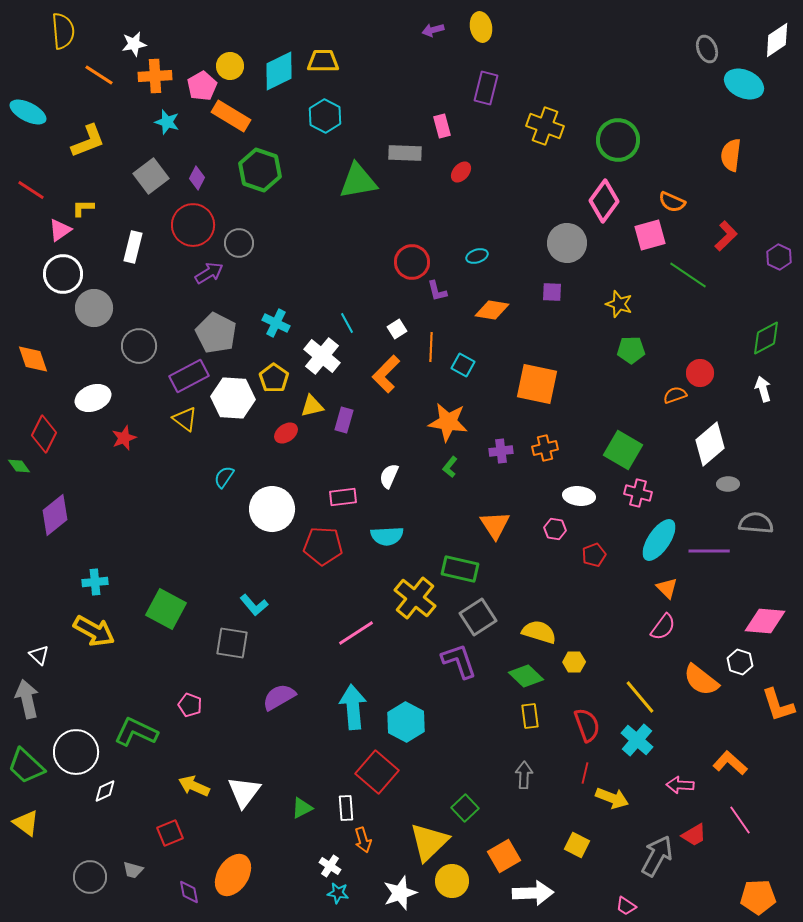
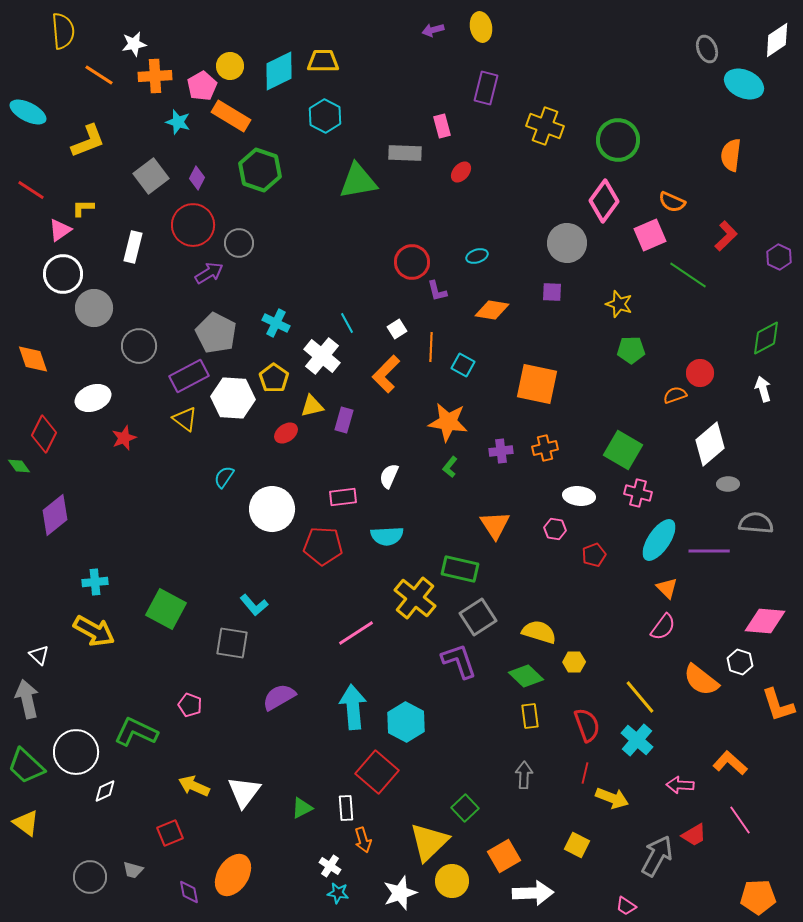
cyan star at (167, 122): moved 11 px right
pink square at (650, 235): rotated 8 degrees counterclockwise
